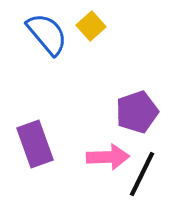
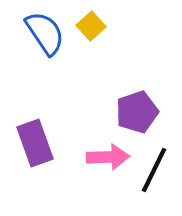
blue semicircle: moved 2 px left, 1 px up; rotated 6 degrees clockwise
purple rectangle: moved 1 px up
black line: moved 12 px right, 4 px up
